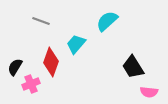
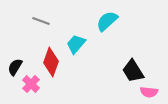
black trapezoid: moved 4 px down
pink cross: rotated 24 degrees counterclockwise
